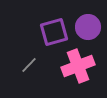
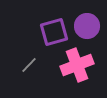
purple circle: moved 1 px left, 1 px up
pink cross: moved 1 px left, 1 px up
